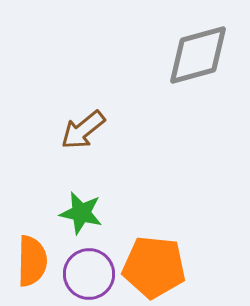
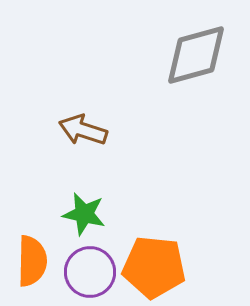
gray diamond: moved 2 px left
brown arrow: rotated 57 degrees clockwise
green star: moved 3 px right, 1 px down
purple circle: moved 1 px right, 2 px up
